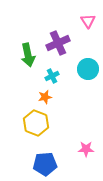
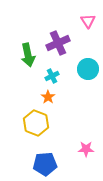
orange star: moved 3 px right; rotated 24 degrees counterclockwise
